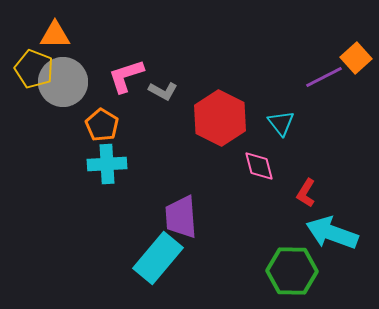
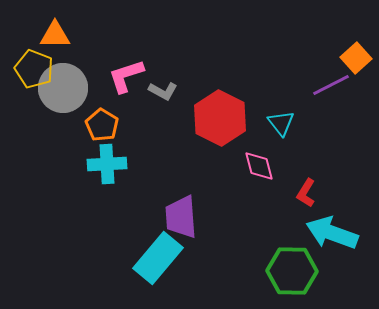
purple line: moved 7 px right, 8 px down
gray circle: moved 6 px down
